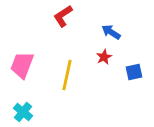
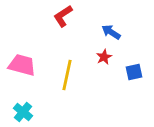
pink trapezoid: rotated 84 degrees clockwise
